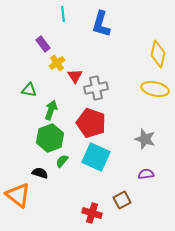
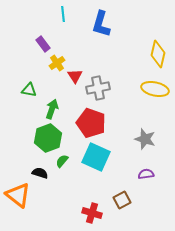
gray cross: moved 2 px right
green arrow: moved 1 px right, 1 px up
green hexagon: moved 2 px left
